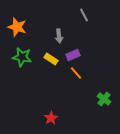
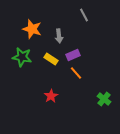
orange star: moved 15 px right, 2 px down
red star: moved 22 px up
